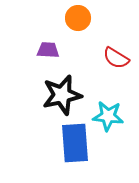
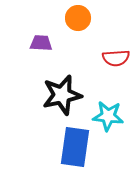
purple trapezoid: moved 7 px left, 7 px up
red semicircle: rotated 36 degrees counterclockwise
blue rectangle: moved 4 px down; rotated 12 degrees clockwise
